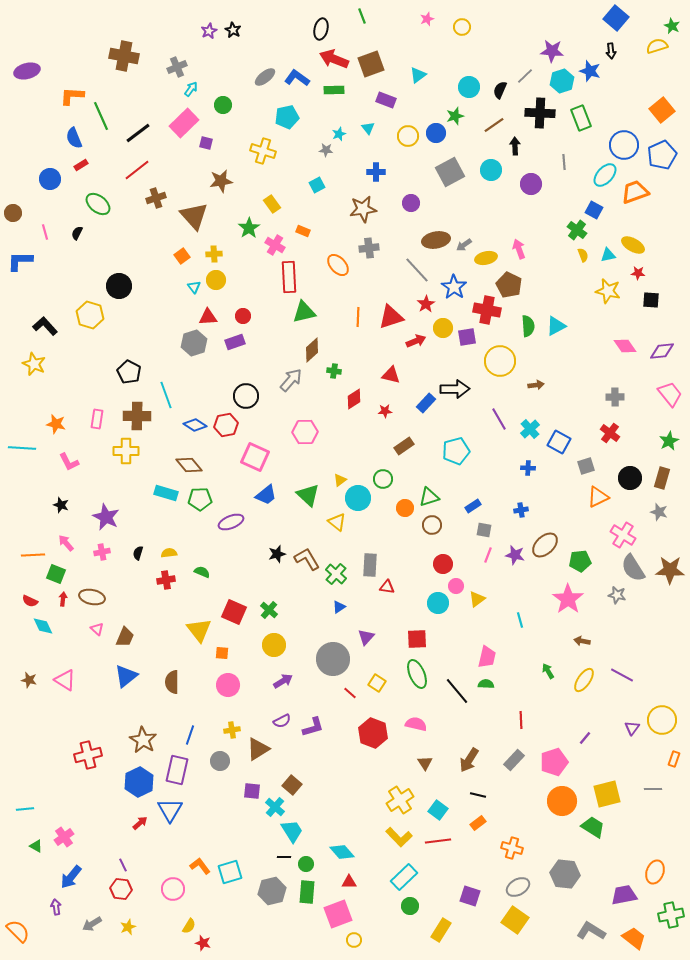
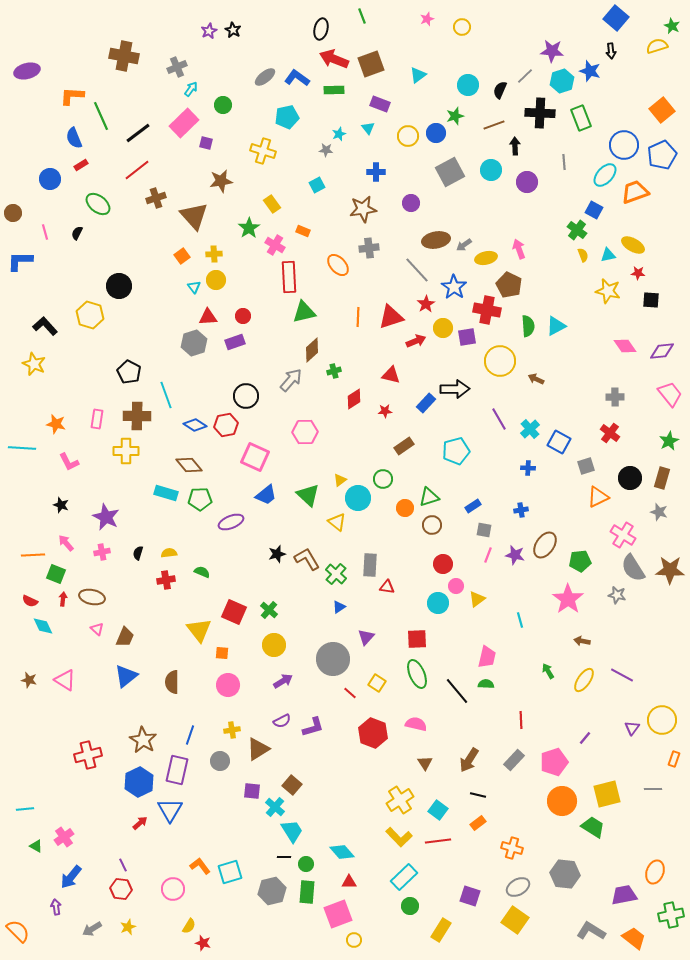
cyan circle at (469, 87): moved 1 px left, 2 px up
purple rectangle at (386, 100): moved 6 px left, 4 px down
brown line at (494, 125): rotated 15 degrees clockwise
purple circle at (531, 184): moved 4 px left, 2 px up
green cross at (334, 371): rotated 24 degrees counterclockwise
brown arrow at (536, 385): moved 6 px up; rotated 147 degrees counterclockwise
brown ellipse at (545, 545): rotated 12 degrees counterclockwise
gray arrow at (92, 924): moved 5 px down
